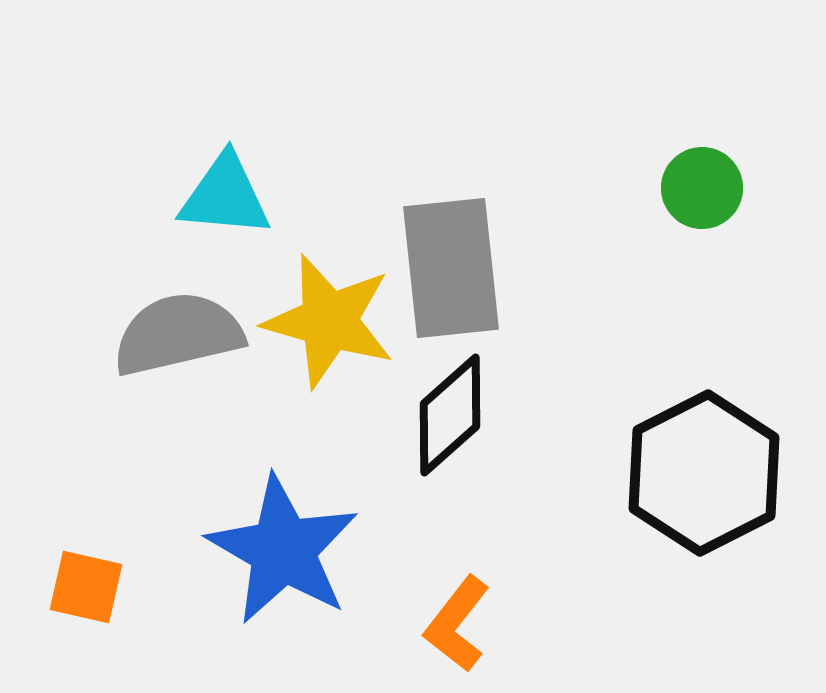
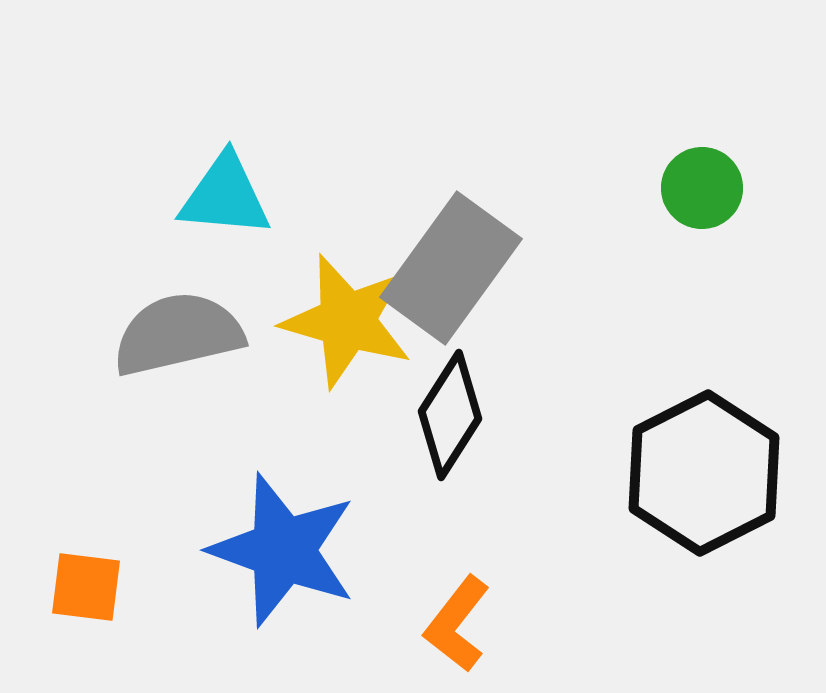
gray rectangle: rotated 42 degrees clockwise
yellow star: moved 18 px right
black diamond: rotated 16 degrees counterclockwise
blue star: rotated 10 degrees counterclockwise
orange square: rotated 6 degrees counterclockwise
